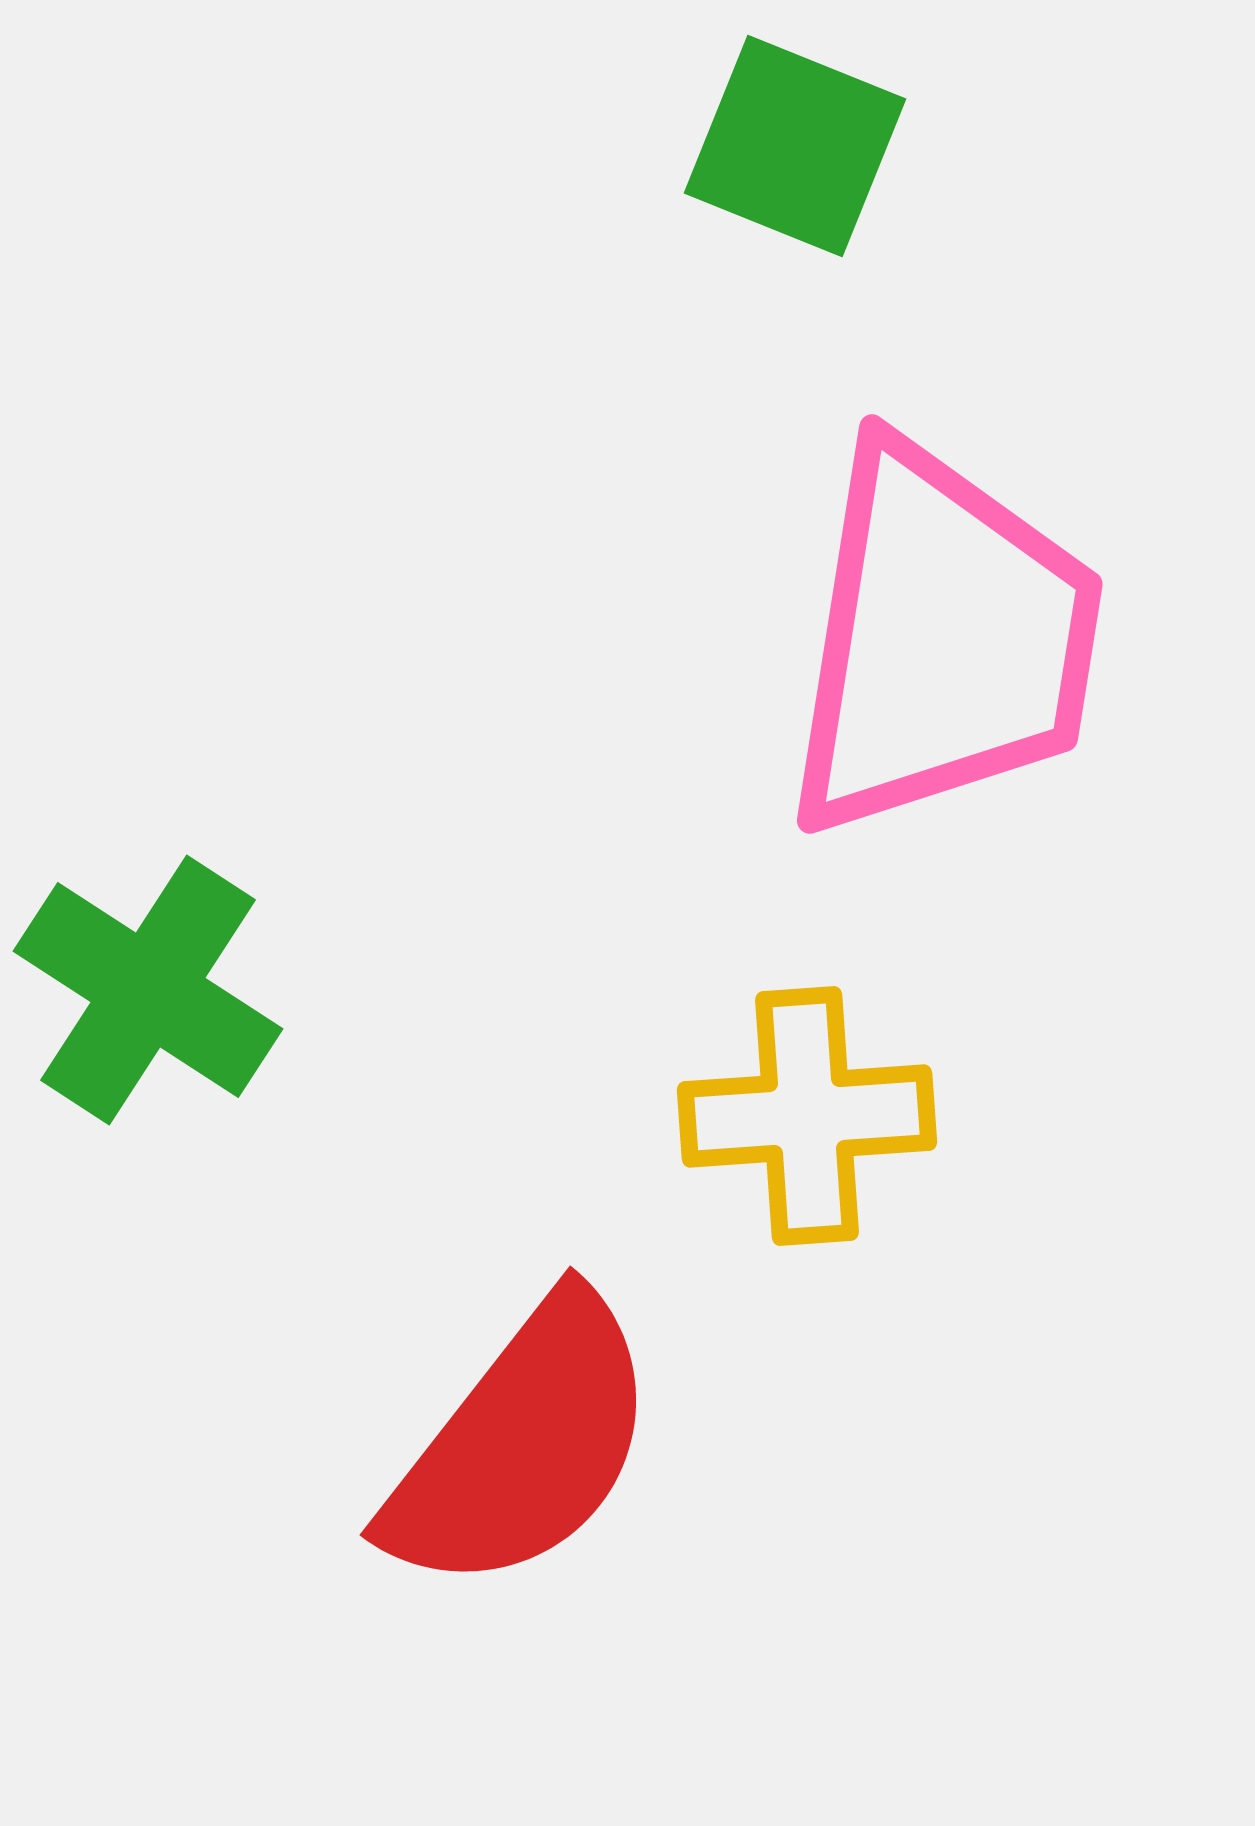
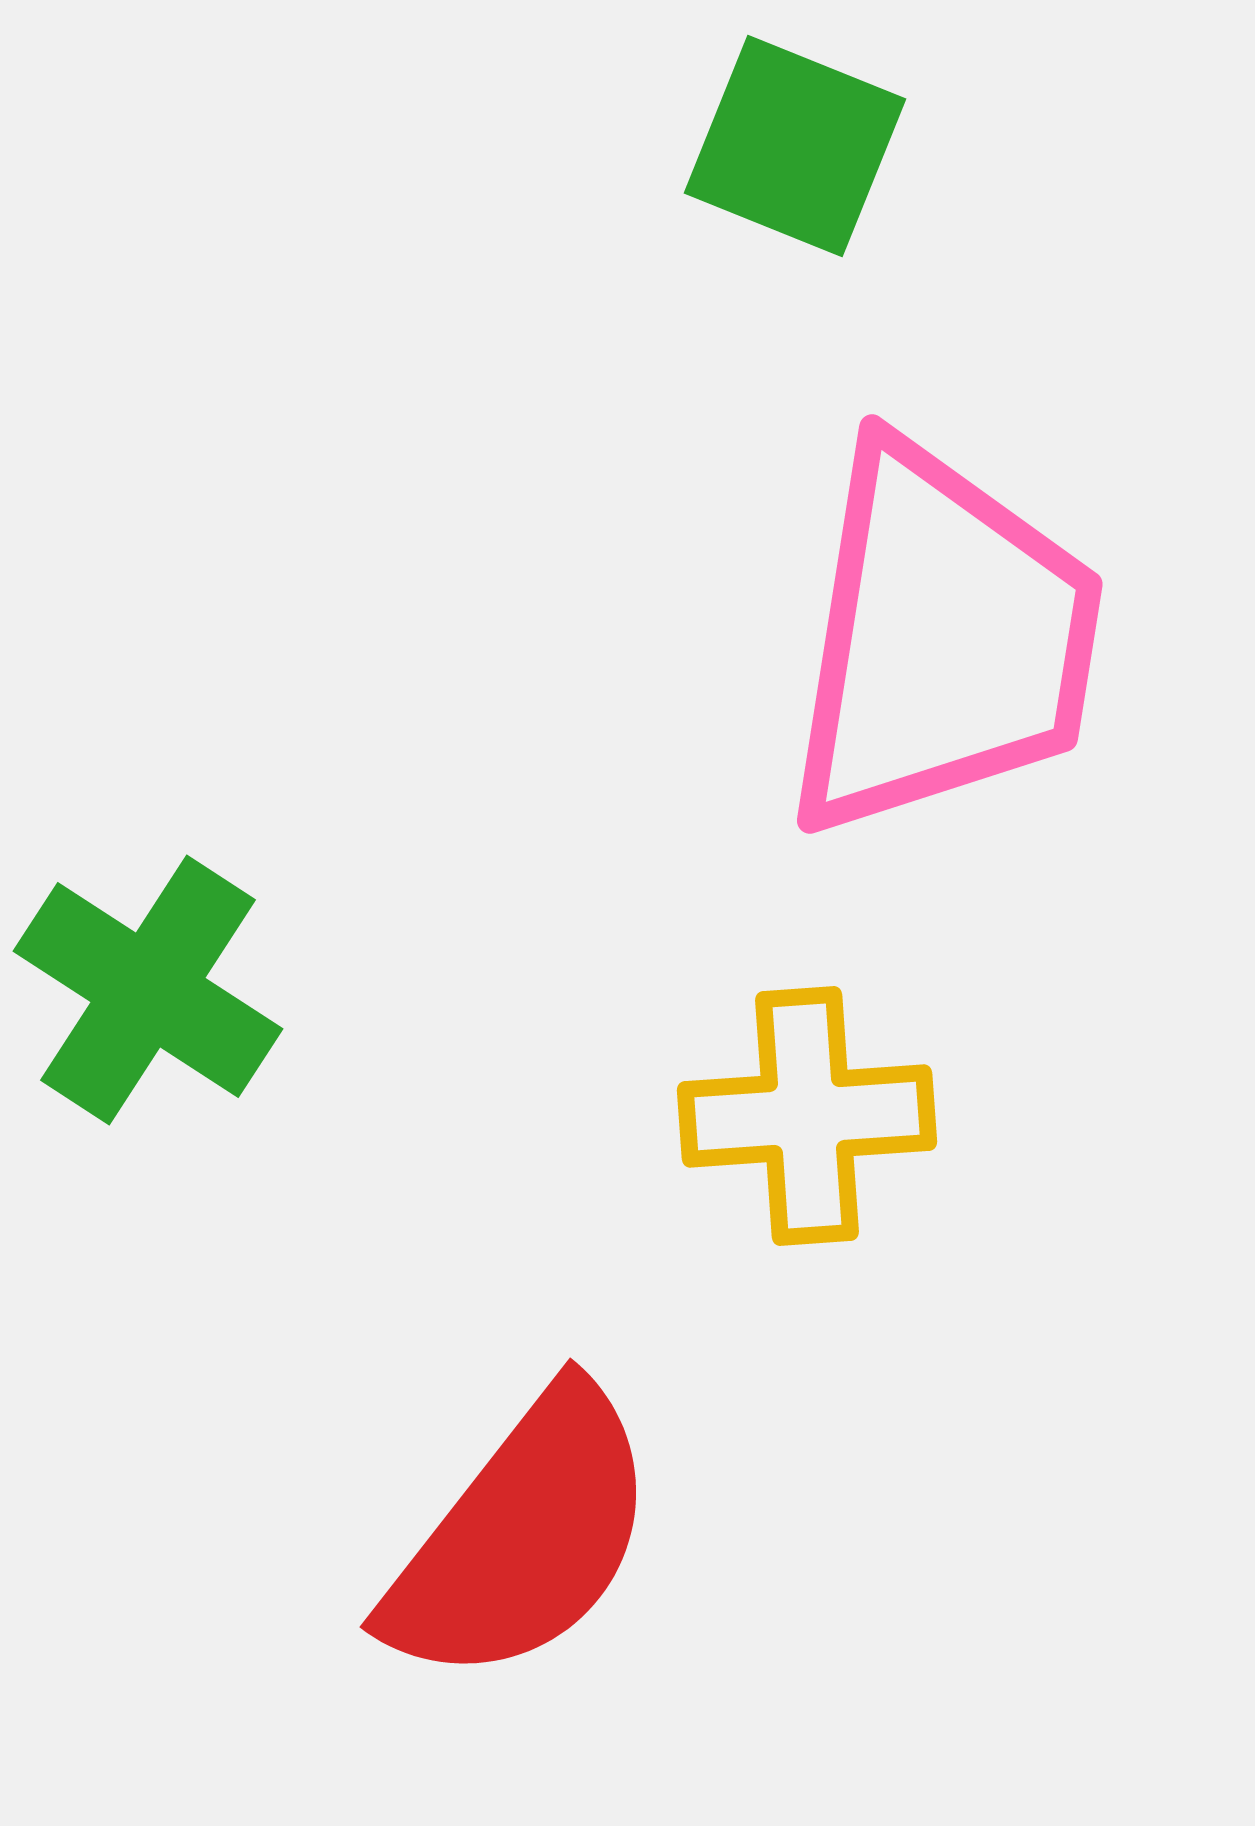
red semicircle: moved 92 px down
